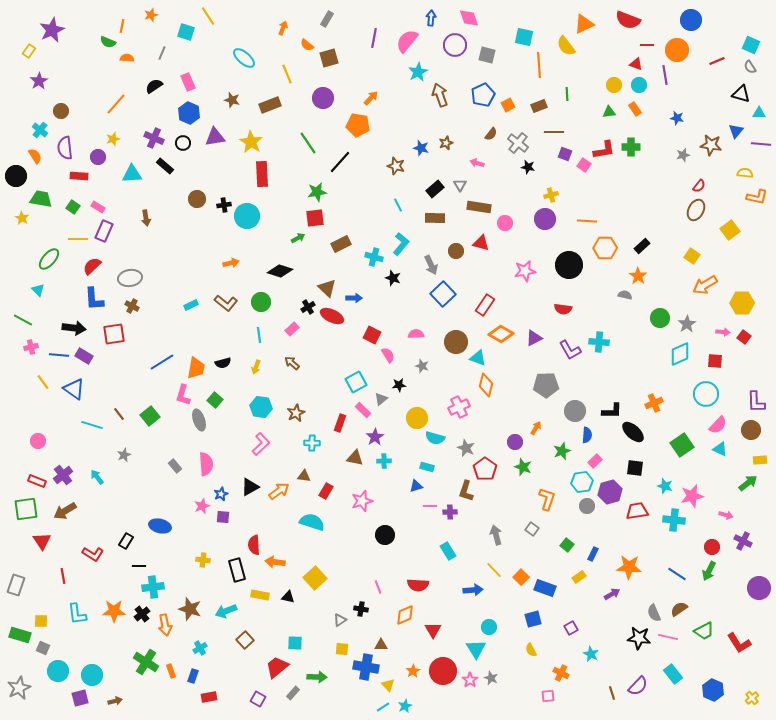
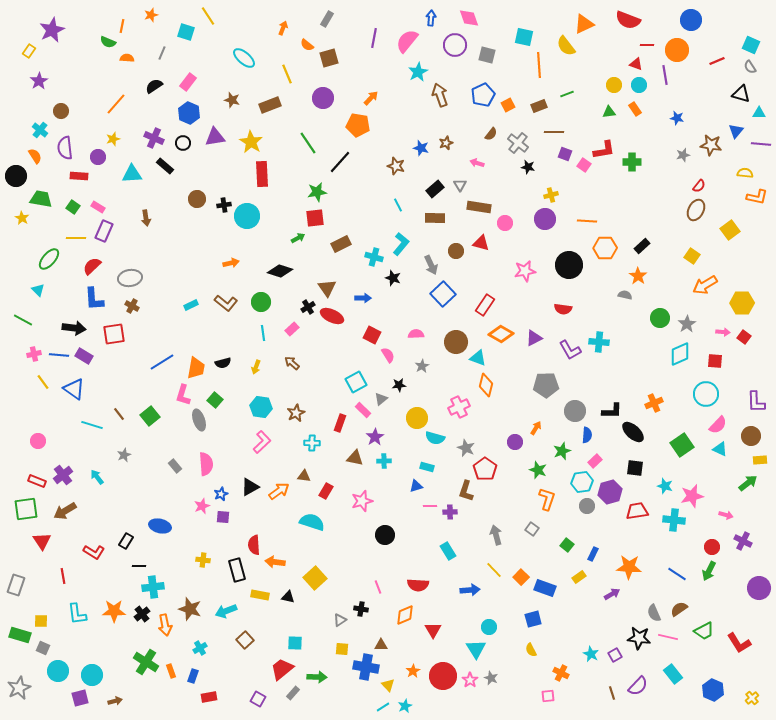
pink rectangle at (188, 82): rotated 60 degrees clockwise
green line at (567, 94): rotated 72 degrees clockwise
green cross at (631, 147): moved 1 px right, 15 px down
yellow line at (78, 239): moved 2 px left, 1 px up
brown triangle at (327, 288): rotated 12 degrees clockwise
blue arrow at (354, 298): moved 9 px right
cyan line at (259, 335): moved 4 px right, 2 px up
pink cross at (31, 347): moved 3 px right, 7 px down
gray star at (422, 366): rotated 24 degrees clockwise
brown circle at (751, 430): moved 6 px down
pink L-shape at (261, 444): moved 1 px right, 2 px up
green star at (523, 467): moved 15 px right, 3 px down
red L-shape at (93, 554): moved 1 px right, 2 px up
blue arrow at (473, 590): moved 3 px left
purple square at (571, 628): moved 44 px right, 27 px down
red trapezoid at (277, 667): moved 5 px right, 2 px down
red circle at (443, 671): moved 5 px down
